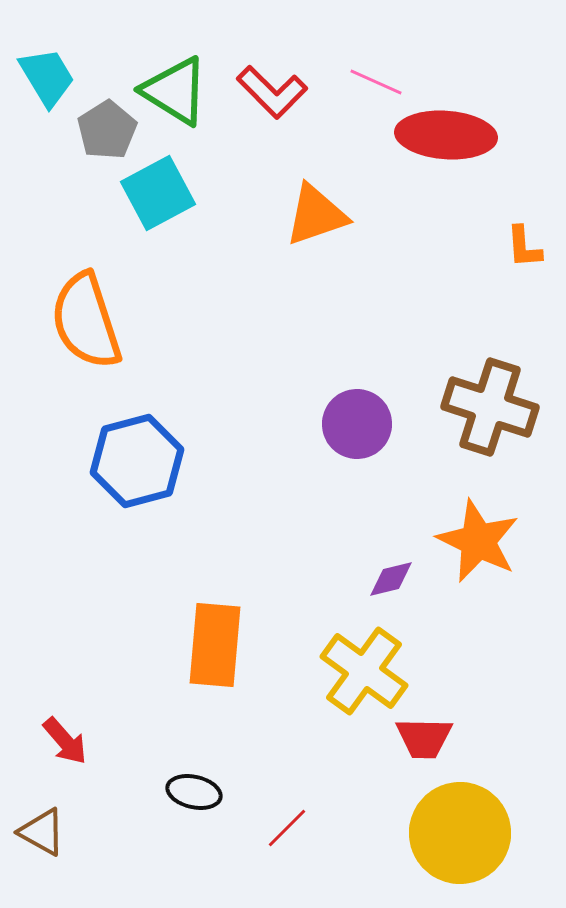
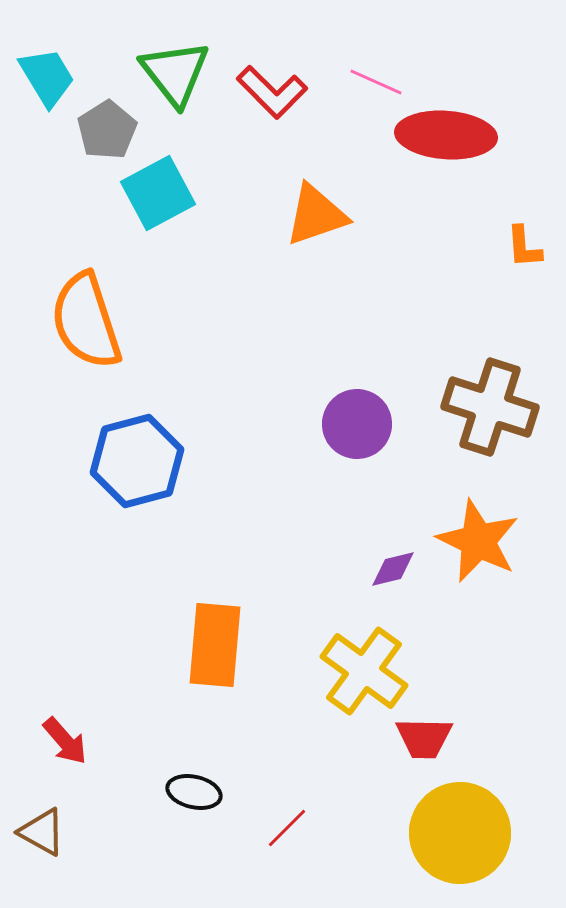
green triangle: moved 18 px up; rotated 20 degrees clockwise
purple diamond: moved 2 px right, 10 px up
